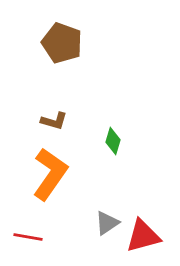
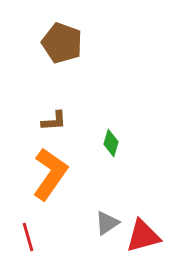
brown L-shape: rotated 20 degrees counterclockwise
green diamond: moved 2 px left, 2 px down
red line: rotated 64 degrees clockwise
